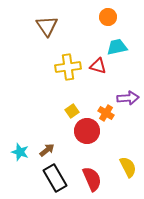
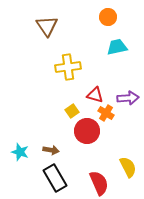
red triangle: moved 3 px left, 29 px down
brown arrow: moved 4 px right; rotated 49 degrees clockwise
red semicircle: moved 7 px right, 4 px down
